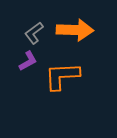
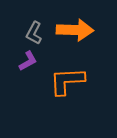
gray L-shape: rotated 25 degrees counterclockwise
orange L-shape: moved 5 px right, 5 px down
